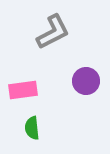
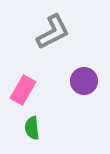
purple circle: moved 2 px left
pink rectangle: rotated 52 degrees counterclockwise
